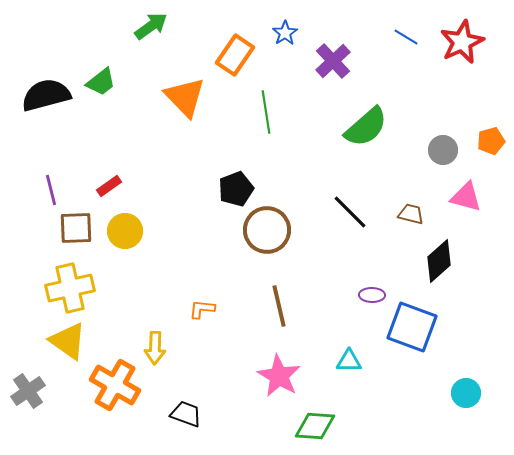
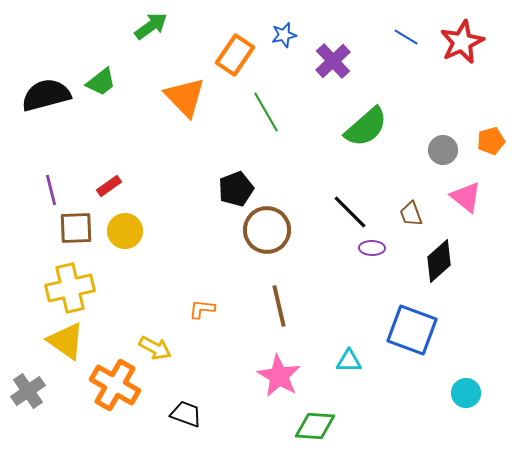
blue star: moved 1 px left, 2 px down; rotated 20 degrees clockwise
green line: rotated 21 degrees counterclockwise
pink triangle: rotated 24 degrees clockwise
brown trapezoid: rotated 124 degrees counterclockwise
purple ellipse: moved 47 px up
blue square: moved 3 px down
yellow triangle: moved 2 px left
yellow arrow: rotated 64 degrees counterclockwise
